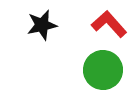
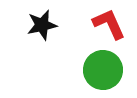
red L-shape: rotated 18 degrees clockwise
